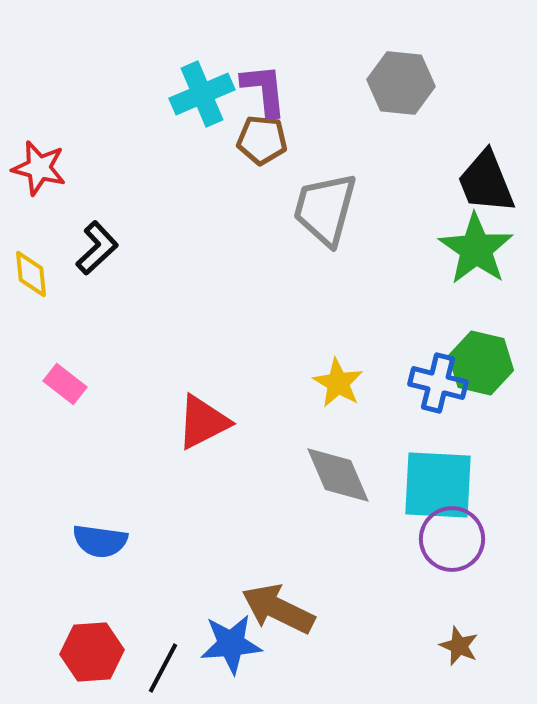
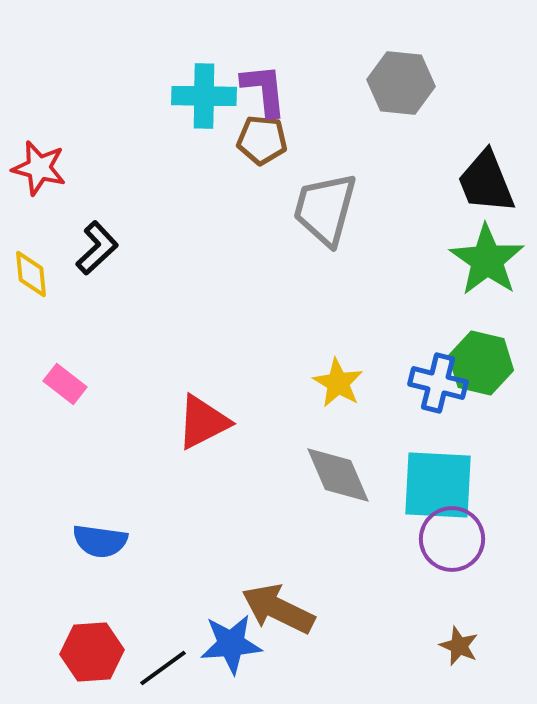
cyan cross: moved 2 px right, 2 px down; rotated 24 degrees clockwise
green star: moved 11 px right, 11 px down
black line: rotated 26 degrees clockwise
